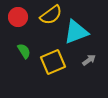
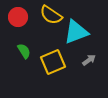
yellow semicircle: rotated 70 degrees clockwise
